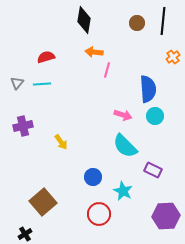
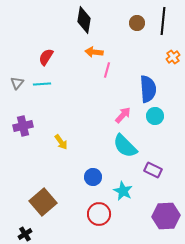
red semicircle: rotated 42 degrees counterclockwise
pink arrow: rotated 66 degrees counterclockwise
